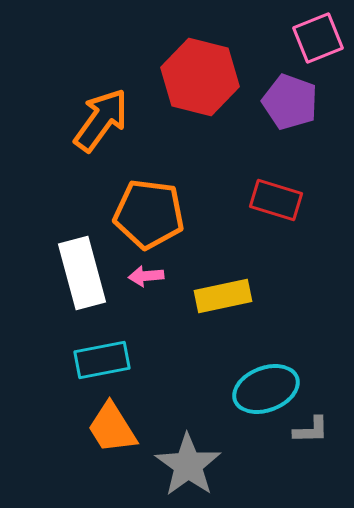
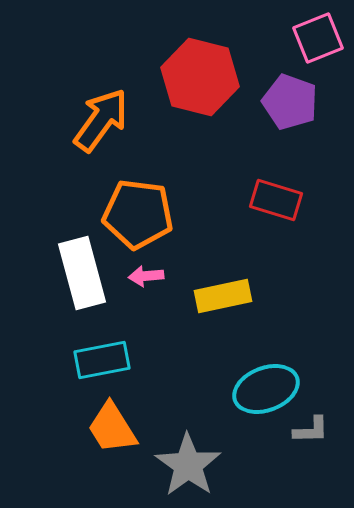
orange pentagon: moved 11 px left
